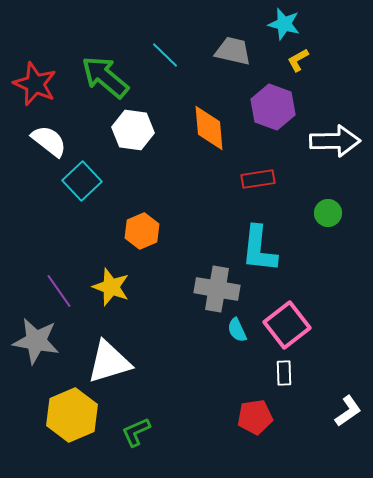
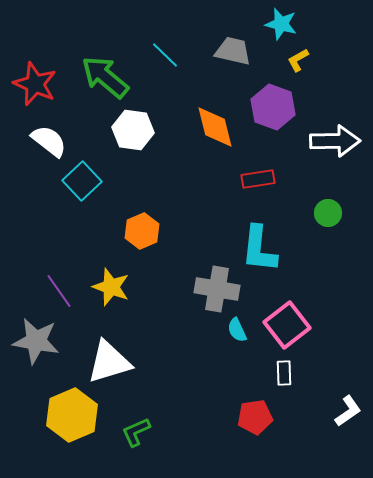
cyan star: moved 3 px left
orange diamond: moved 6 px right, 1 px up; rotated 9 degrees counterclockwise
